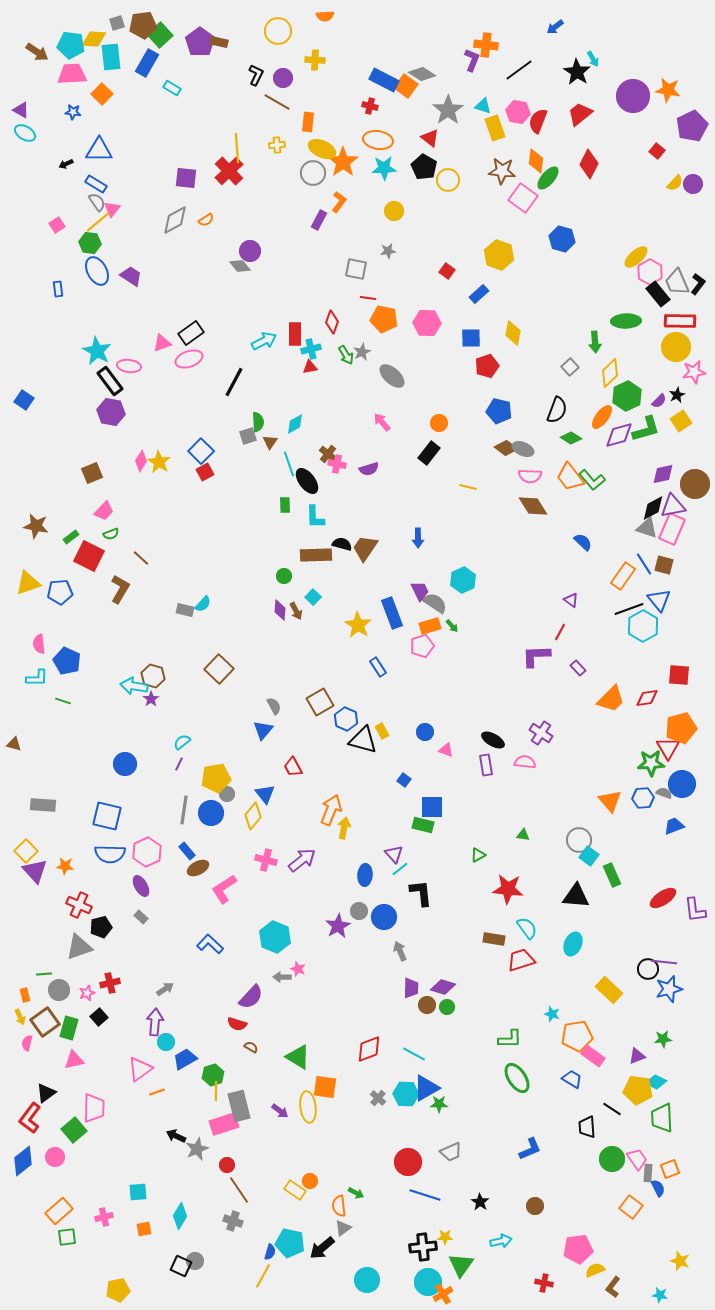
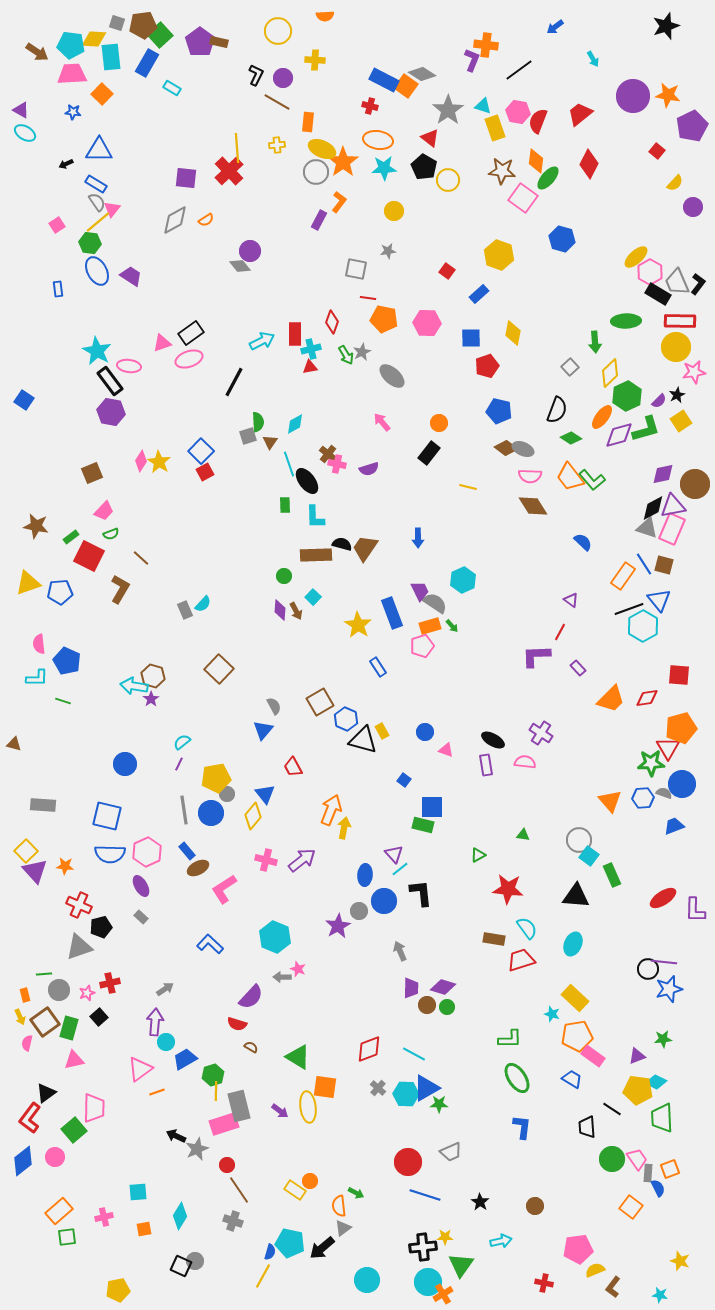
gray square at (117, 23): rotated 35 degrees clockwise
black star at (577, 72): moved 89 px right, 46 px up; rotated 20 degrees clockwise
orange star at (668, 90): moved 5 px down
gray circle at (313, 173): moved 3 px right, 1 px up
purple circle at (693, 184): moved 23 px down
black rectangle at (658, 294): rotated 20 degrees counterclockwise
cyan arrow at (264, 341): moved 2 px left
gray rectangle at (185, 610): rotated 54 degrees clockwise
gray line at (184, 810): rotated 16 degrees counterclockwise
purple L-shape at (695, 910): rotated 8 degrees clockwise
blue circle at (384, 917): moved 16 px up
yellow rectangle at (609, 990): moved 34 px left, 8 px down
gray cross at (378, 1098): moved 10 px up
blue L-shape at (530, 1149): moved 8 px left, 22 px up; rotated 60 degrees counterclockwise
